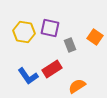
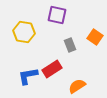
purple square: moved 7 px right, 13 px up
blue L-shape: rotated 115 degrees clockwise
